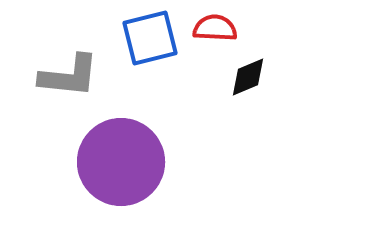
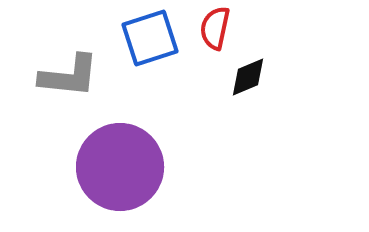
red semicircle: rotated 81 degrees counterclockwise
blue square: rotated 4 degrees counterclockwise
purple circle: moved 1 px left, 5 px down
